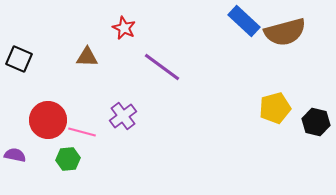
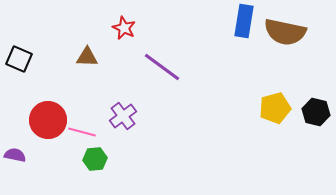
blue rectangle: rotated 56 degrees clockwise
brown semicircle: rotated 27 degrees clockwise
black hexagon: moved 10 px up
green hexagon: moved 27 px right
